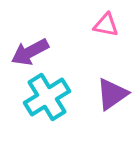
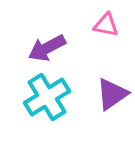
purple arrow: moved 17 px right, 4 px up
